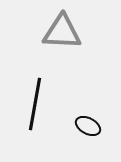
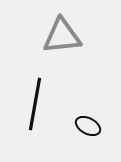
gray triangle: moved 4 px down; rotated 9 degrees counterclockwise
